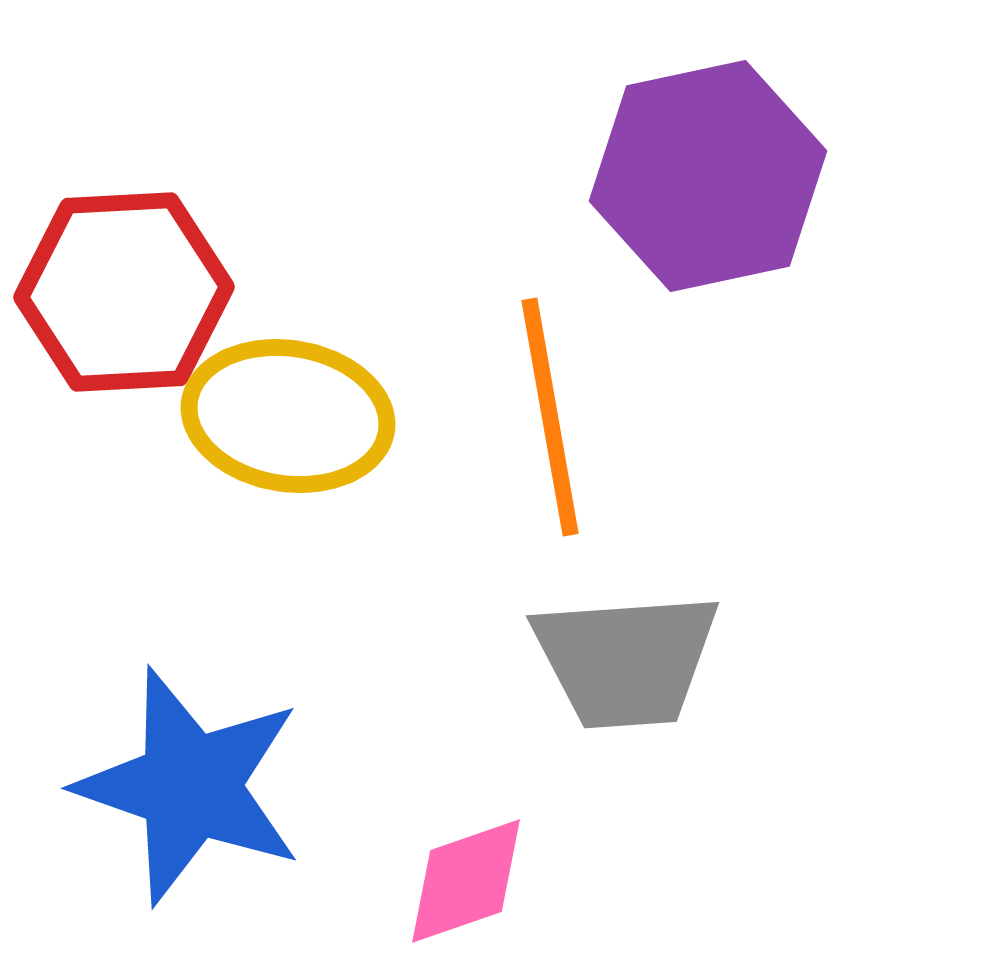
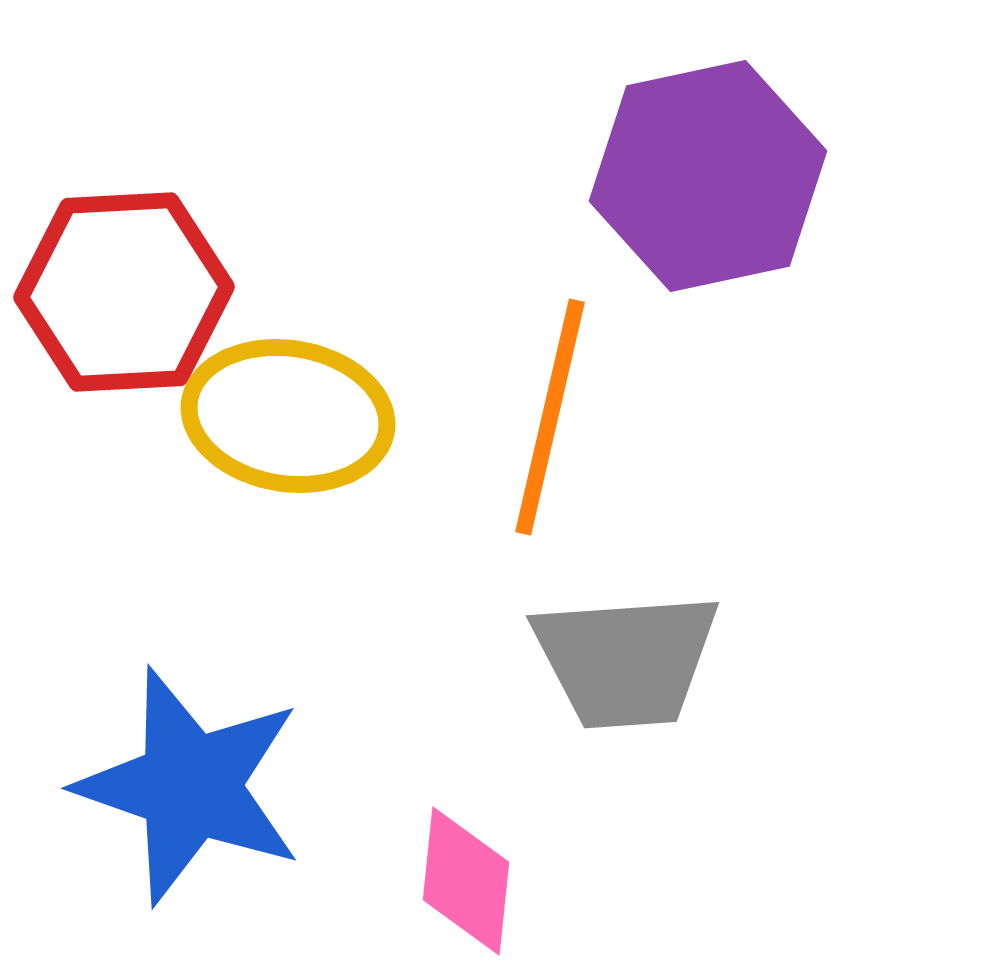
orange line: rotated 23 degrees clockwise
pink diamond: rotated 65 degrees counterclockwise
